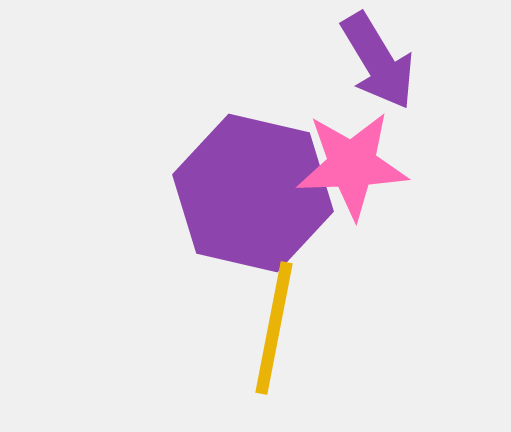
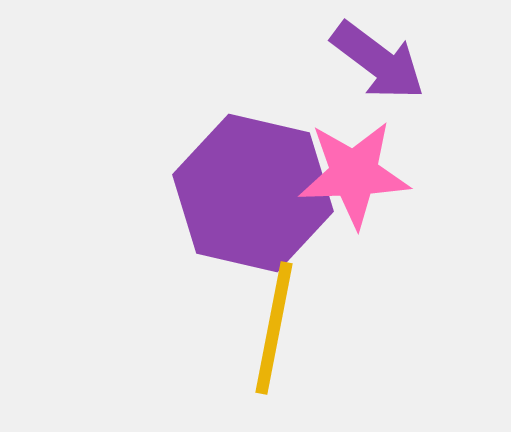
purple arrow: rotated 22 degrees counterclockwise
pink star: moved 2 px right, 9 px down
